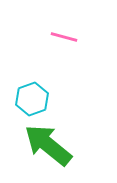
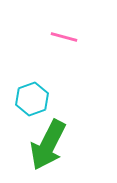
green arrow: rotated 102 degrees counterclockwise
